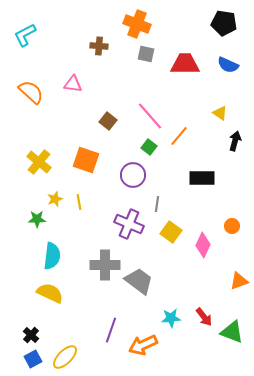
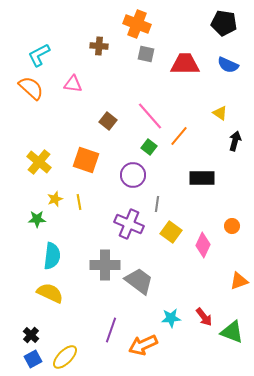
cyan L-shape: moved 14 px right, 20 px down
orange semicircle: moved 4 px up
